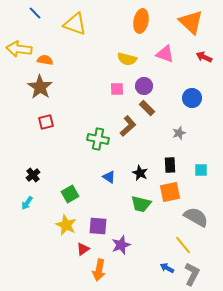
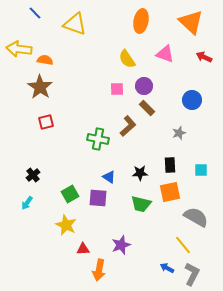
yellow semicircle: rotated 42 degrees clockwise
blue circle: moved 2 px down
black star: rotated 28 degrees counterclockwise
purple square: moved 28 px up
red triangle: rotated 32 degrees clockwise
